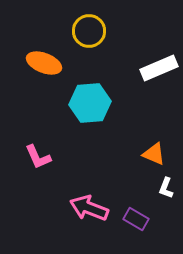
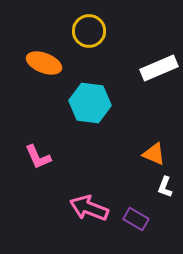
cyan hexagon: rotated 12 degrees clockwise
white L-shape: moved 1 px left, 1 px up
